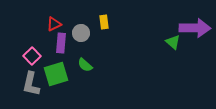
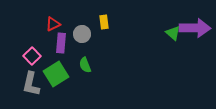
red triangle: moved 1 px left
gray circle: moved 1 px right, 1 px down
green triangle: moved 9 px up
green semicircle: rotated 28 degrees clockwise
green square: rotated 15 degrees counterclockwise
